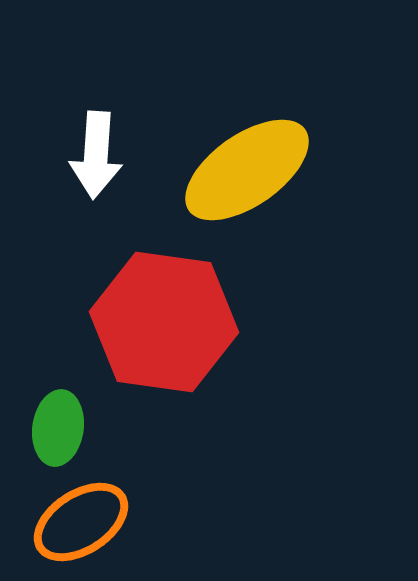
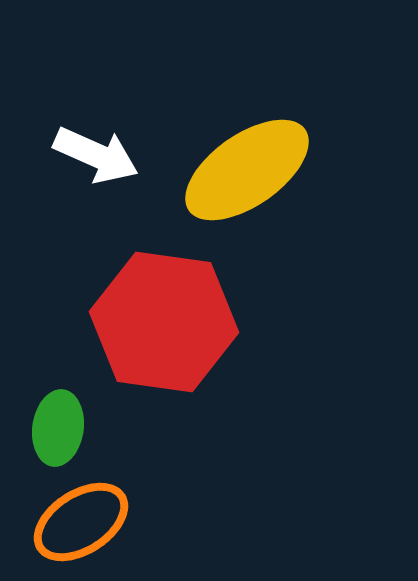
white arrow: rotated 70 degrees counterclockwise
